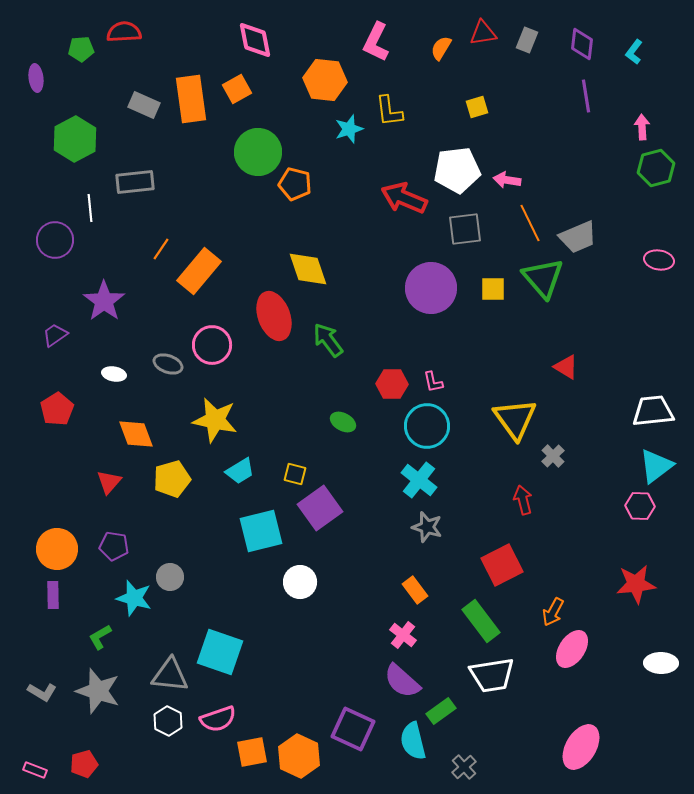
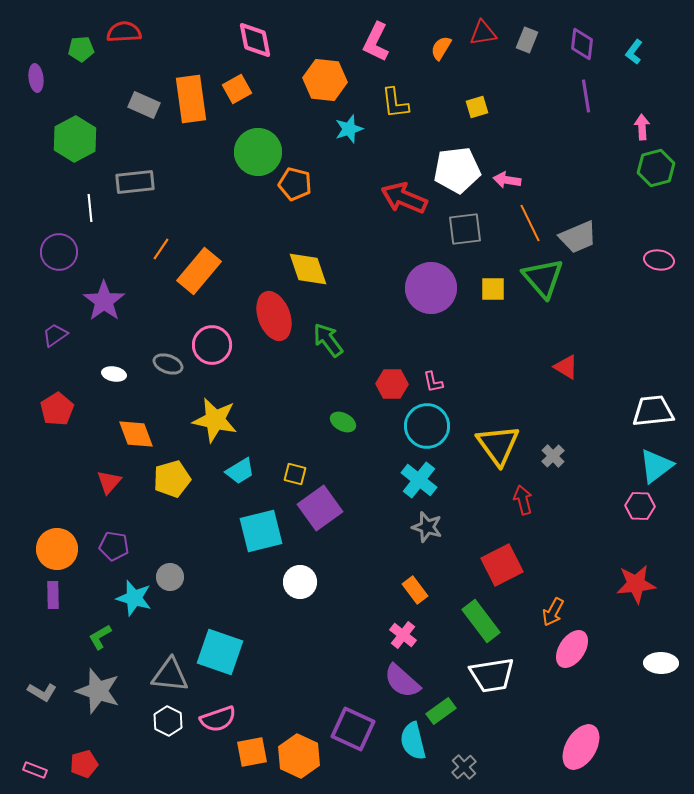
yellow L-shape at (389, 111): moved 6 px right, 8 px up
purple circle at (55, 240): moved 4 px right, 12 px down
yellow triangle at (515, 419): moved 17 px left, 26 px down
